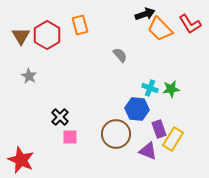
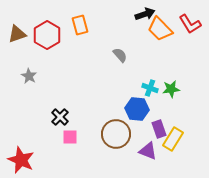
brown triangle: moved 4 px left, 2 px up; rotated 42 degrees clockwise
